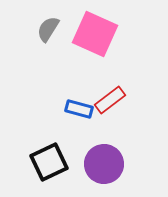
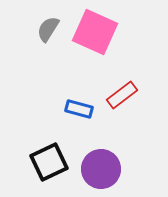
pink square: moved 2 px up
red rectangle: moved 12 px right, 5 px up
purple circle: moved 3 px left, 5 px down
